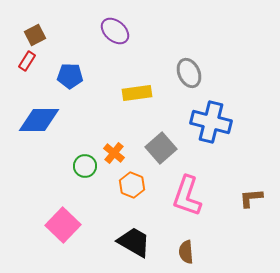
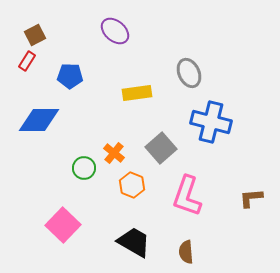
green circle: moved 1 px left, 2 px down
